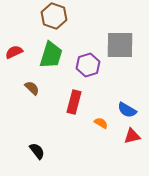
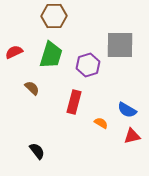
brown hexagon: rotated 20 degrees counterclockwise
